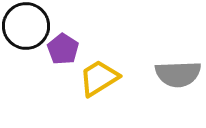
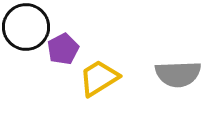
black circle: moved 1 px down
purple pentagon: rotated 12 degrees clockwise
